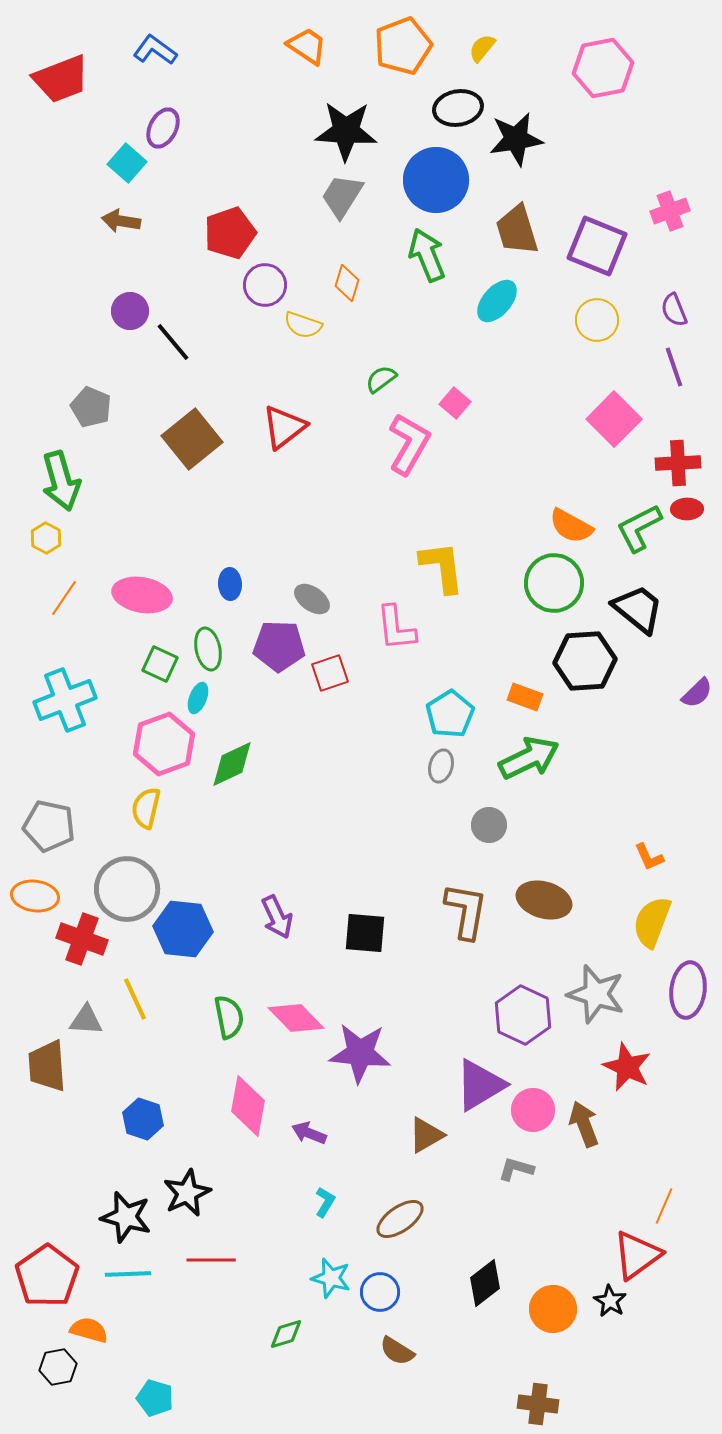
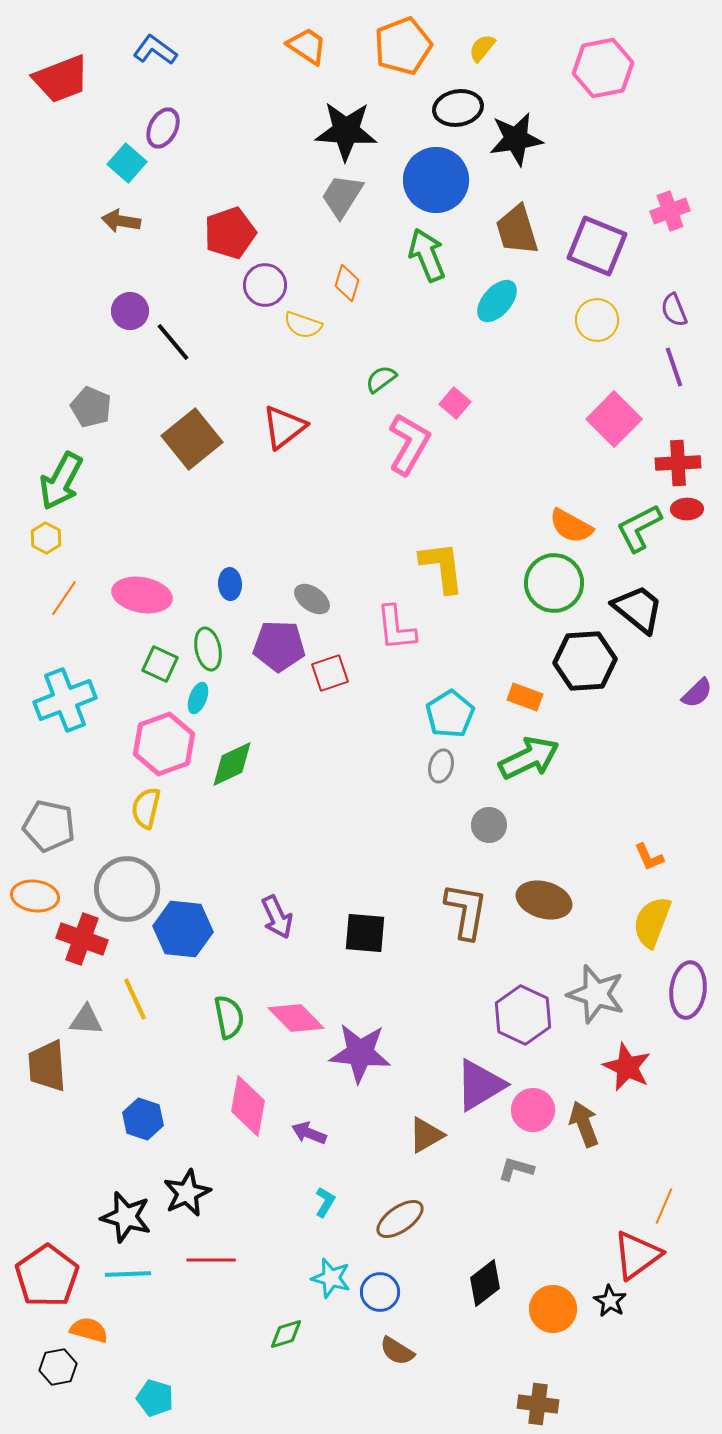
green arrow at (61, 481): rotated 44 degrees clockwise
